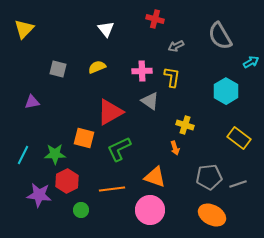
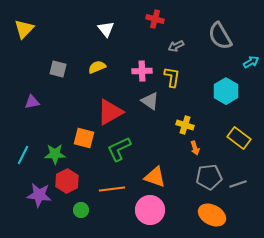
orange arrow: moved 20 px right
